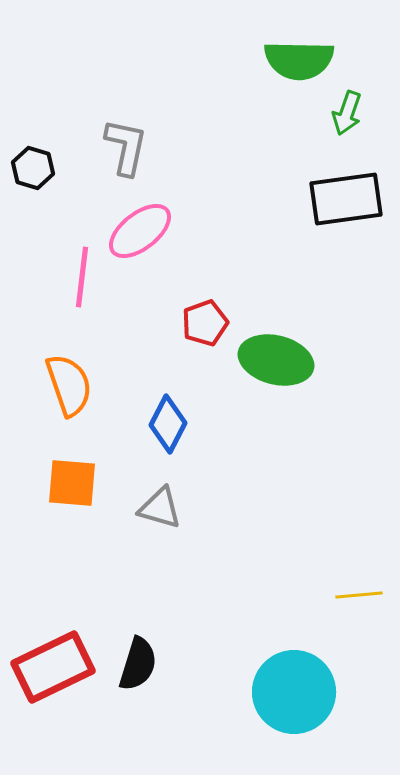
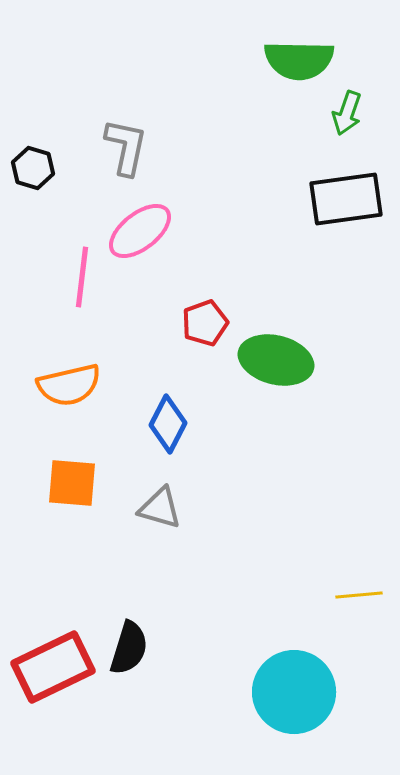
orange semicircle: rotated 96 degrees clockwise
black semicircle: moved 9 px left, 16 px up
